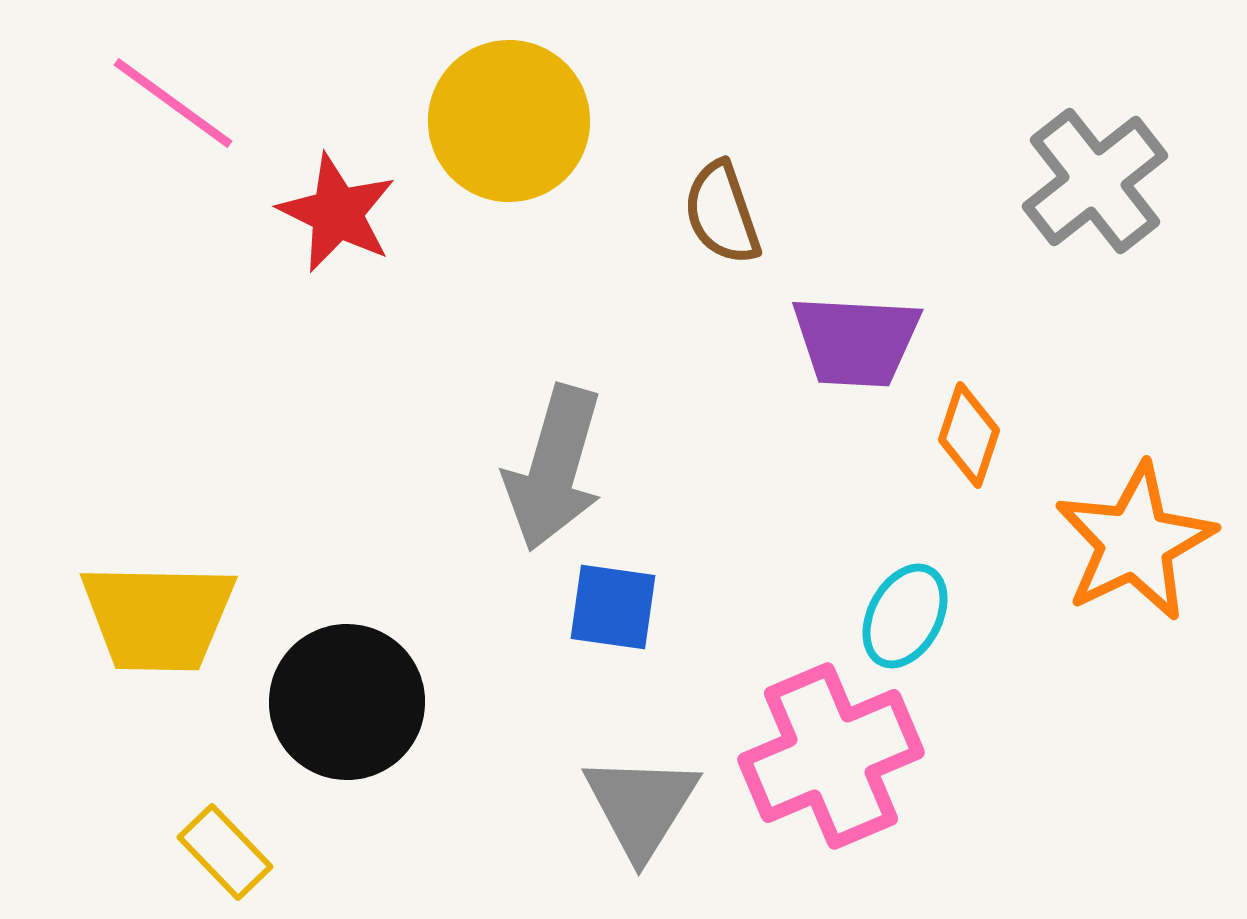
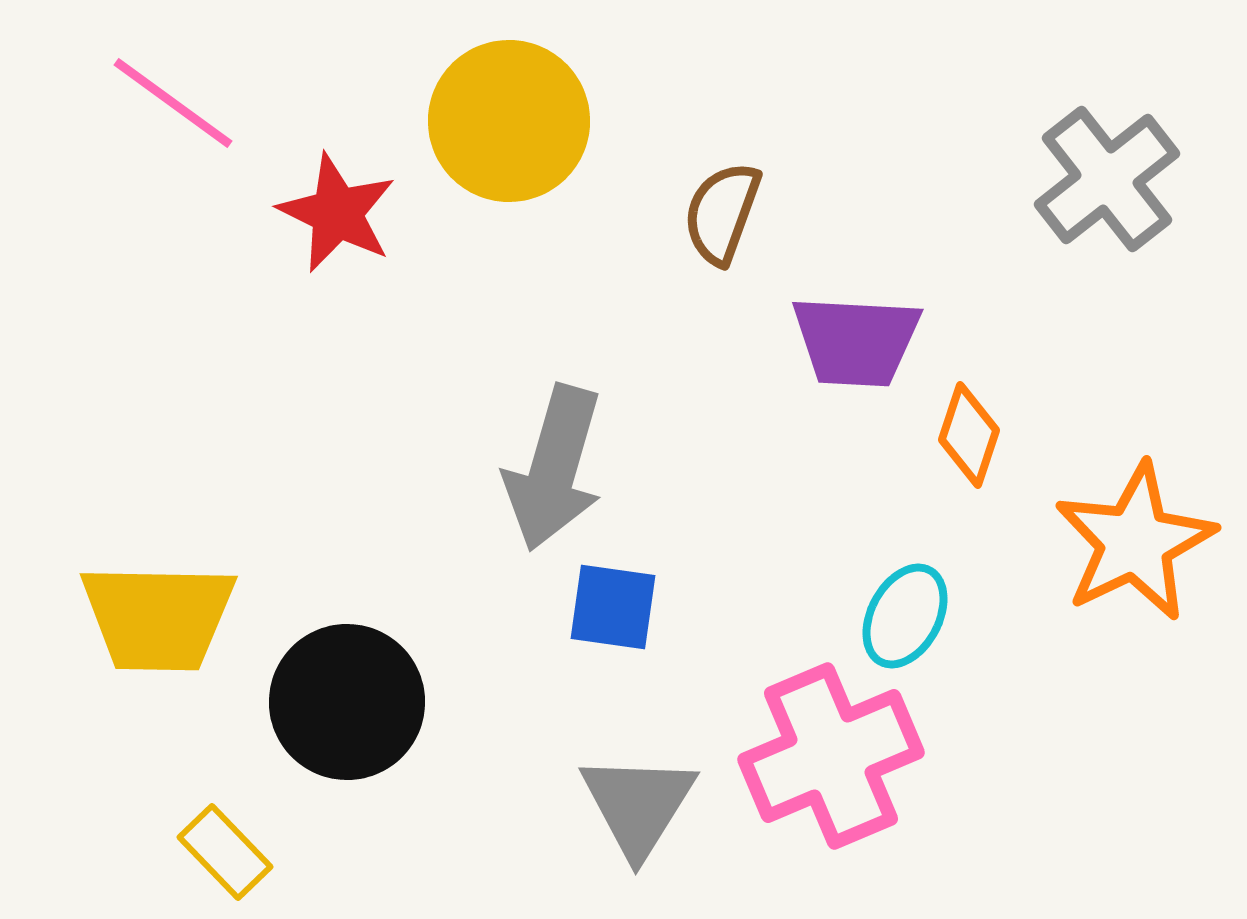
gray cross: moved 12 px right, 2 px up
brown semicircle: rotated 39 degrees clockwise
gray triangle: moved 3 px left, 1 px up
